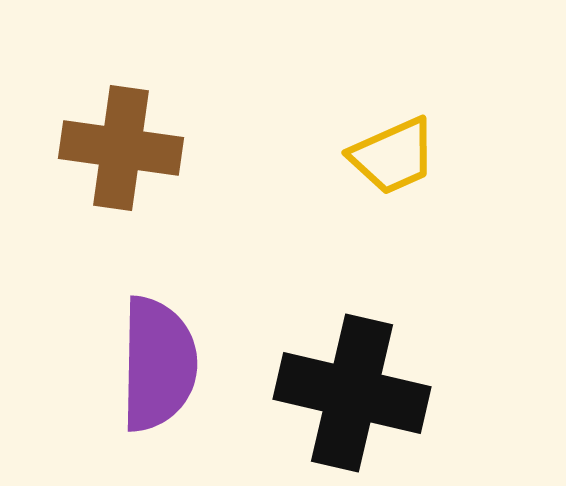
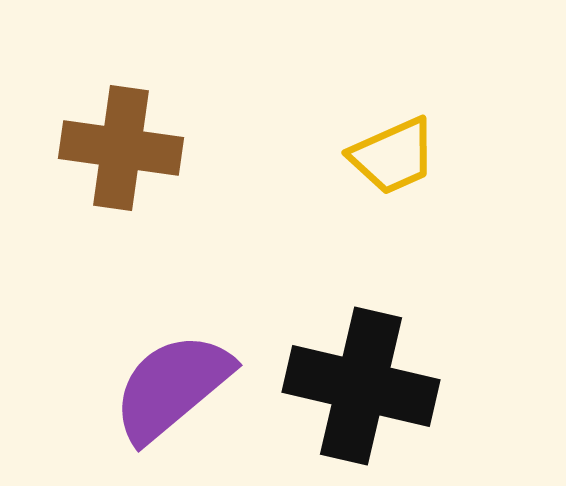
purple semicircle: moved 14 px right, 23 px down; rotated 131 degrees counterclockwise
black cross: moved 9 px right, 7 px up
